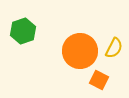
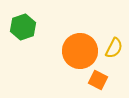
green hexagon: moved 4 px up
orange square: moved 1 px left
